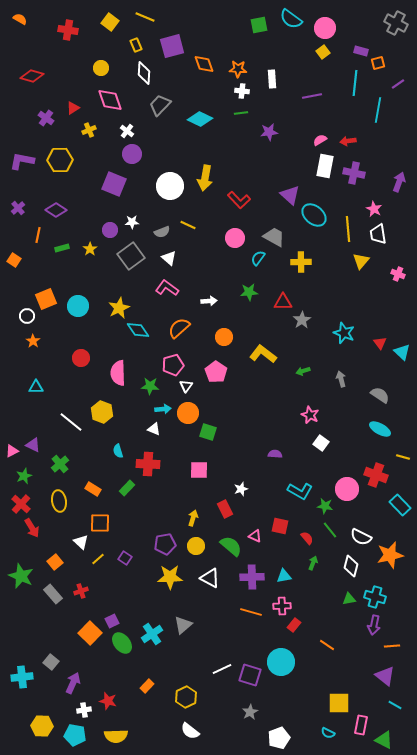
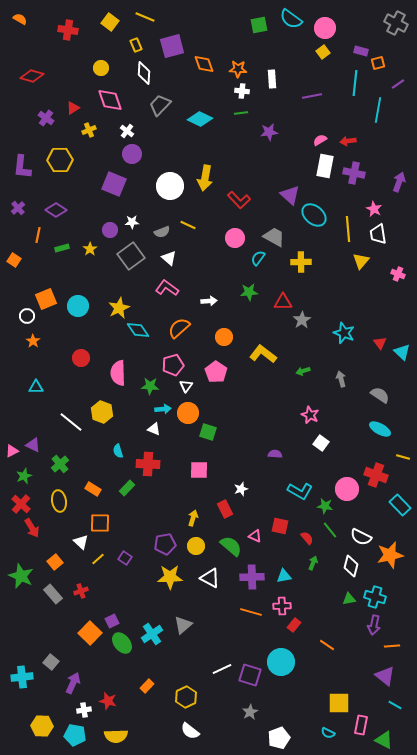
purple L-shape at (22, 161): moved 6 px down; rotated 95 degrees counterclockwise
